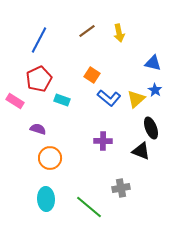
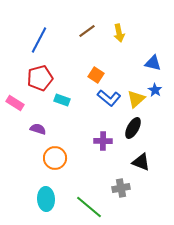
orange square: moved 4 px right
red pentagon: moved 1 px right, 1 px up; rotated 10 degrees clockwise
pink rectangle: moved 2 px down
black ellipse: moved 18 px left; rotated 50 degrees clockwise
black triangle: moved 11 px down
orange circle: moved 5 px right
